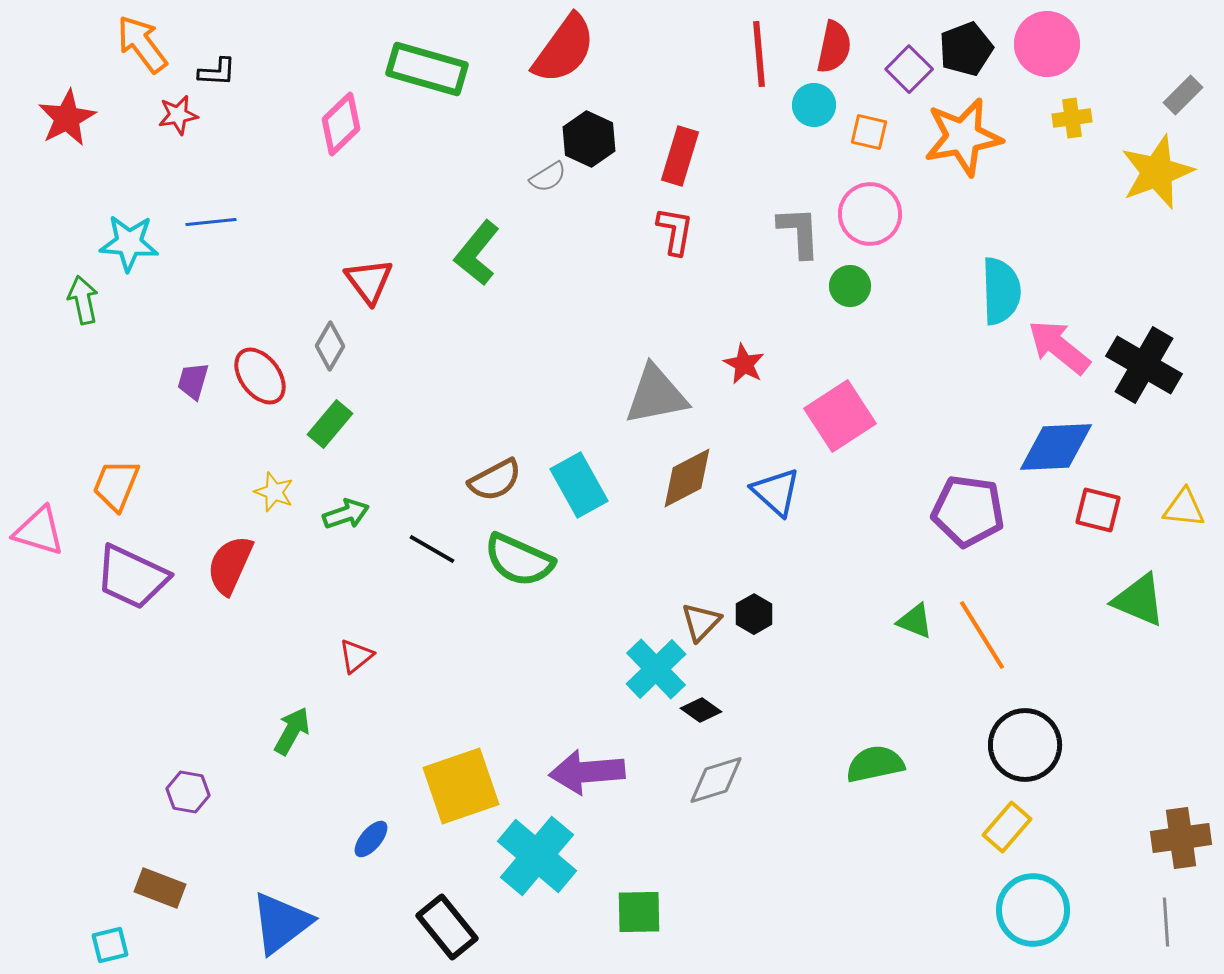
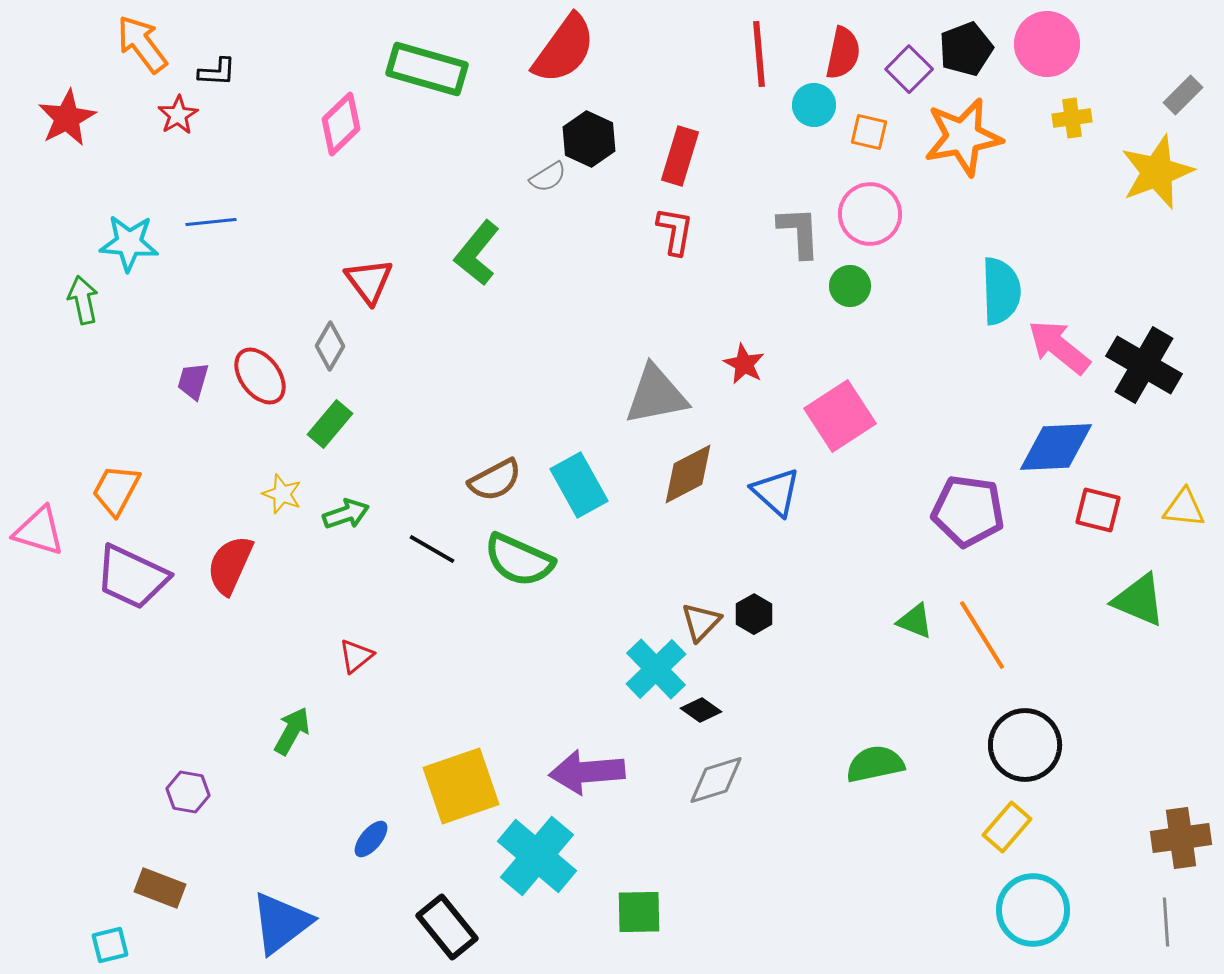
red semicircle at (834, 47): moved 9 px right, 6 px down
red star at (178, 115): rotated 21 degrees counterclockwise
brown diamond at (687, 478): moved 1 px right, 4 px up
orange trapezoid at (116, 485): moved 5 px down; rotated 6 degrees clockwise
yellow star at (274, 492): moved 8 px right, 2 px down
